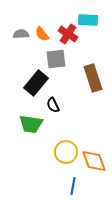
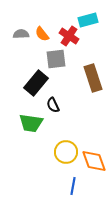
cyan rectangle: rotated 18 degrees counterclockwise
red cross: moved 1 px right, 2 px down
green trapezoid: moved 1 px up
